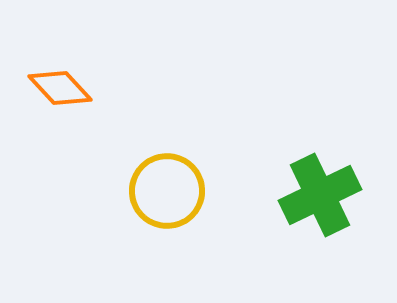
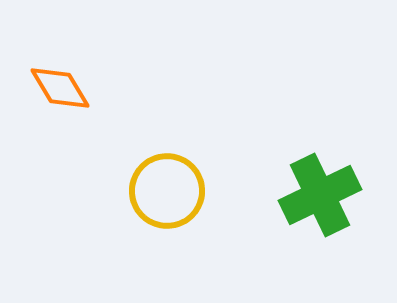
orange diamond: rotated 12 degrees clockwise
